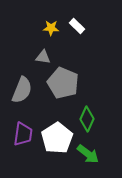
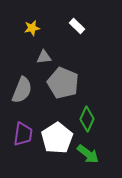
yellow star: moved 19 px left; rotated 14 degrees counterclockwise
gray triangle: moved 1 px right; rotated 14 degrees counterclockwise
